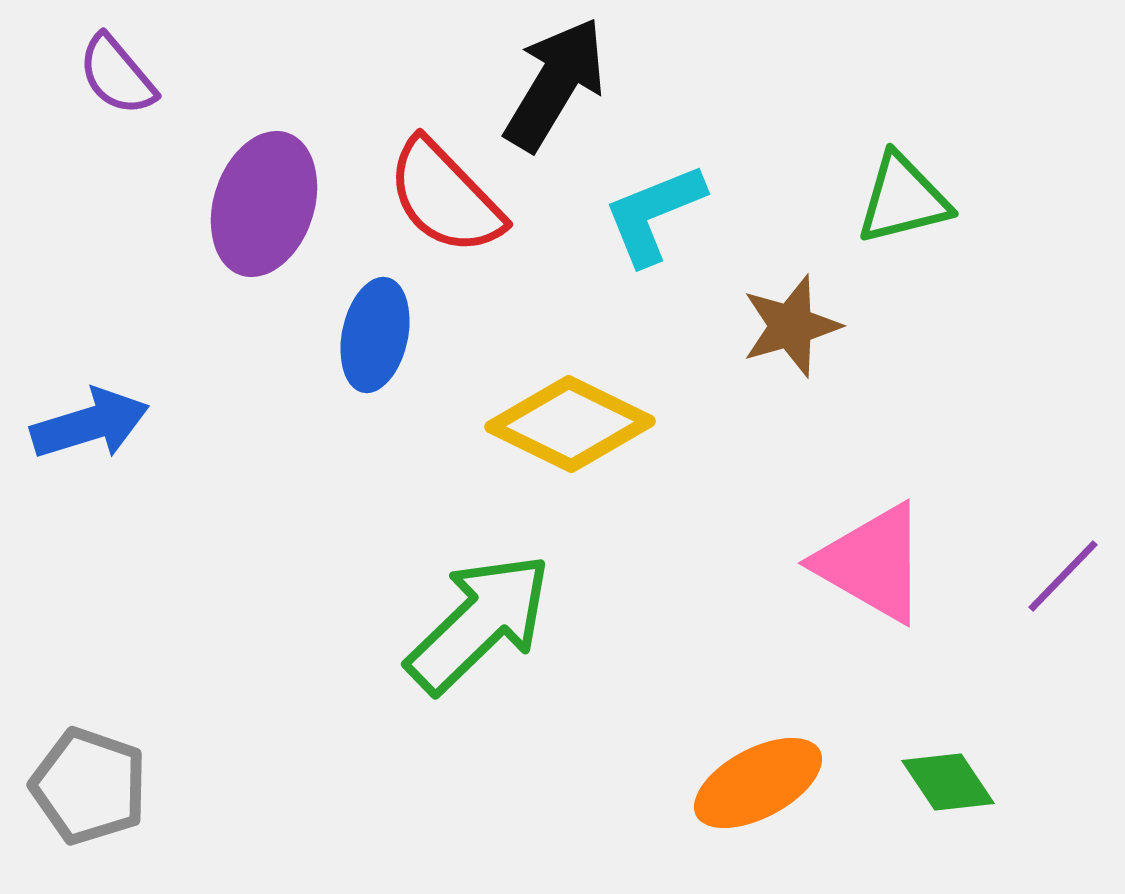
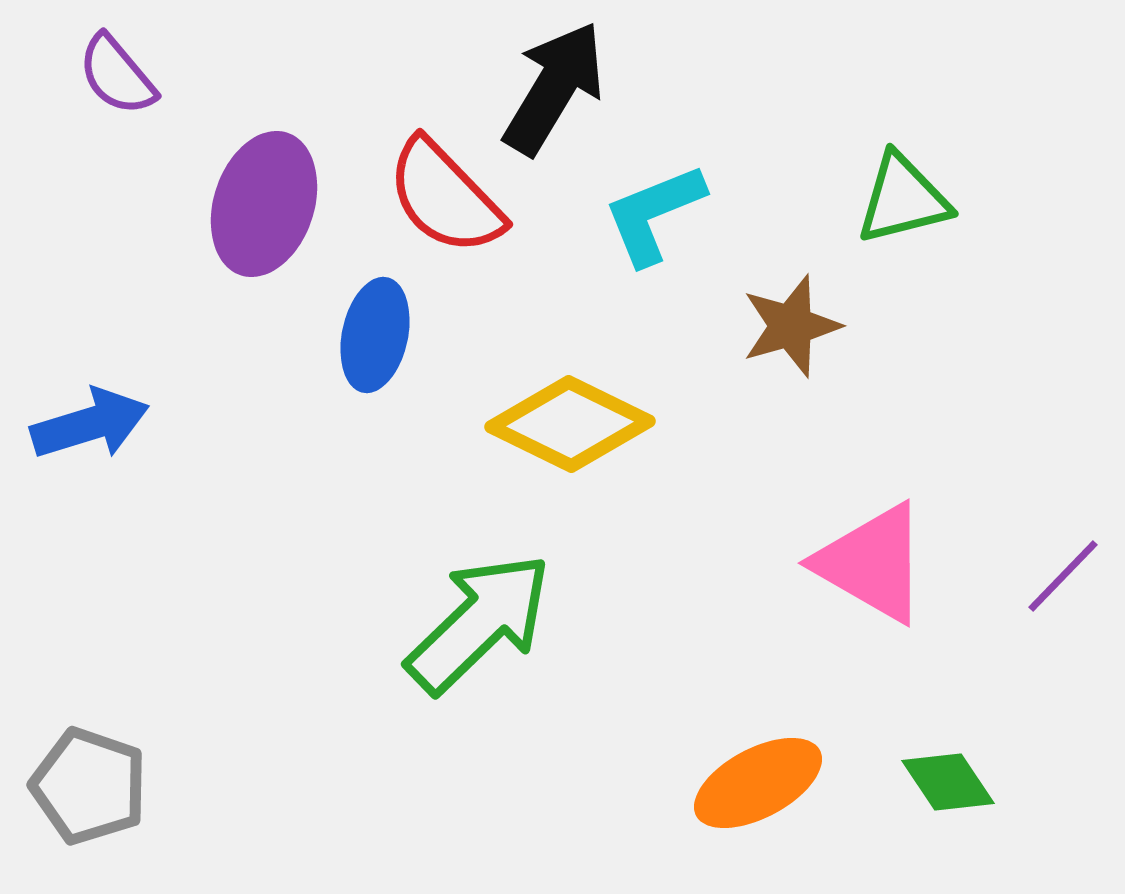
black arrow: moved 1 px left, 4 px down
